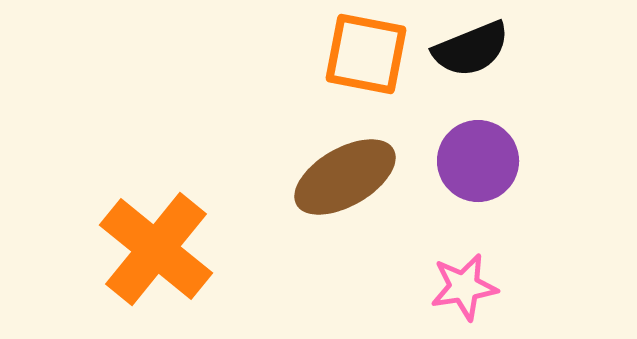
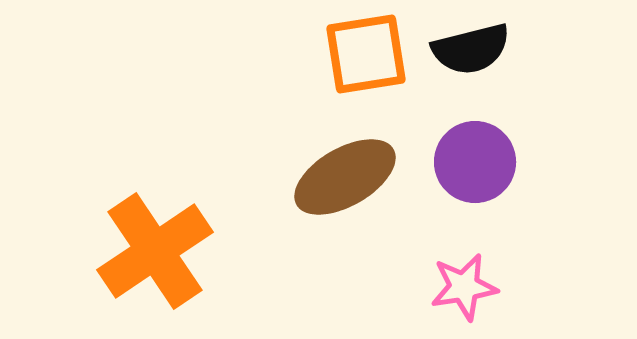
black semicircle: rotated 8 degrees clockwise
orange square: rotated 20 degrees counterclockwise
purple circle: moved 3 px left, 1 px down
orange cross: moved 1 px left, 2 px down; rotated 17 degrees clockwise
